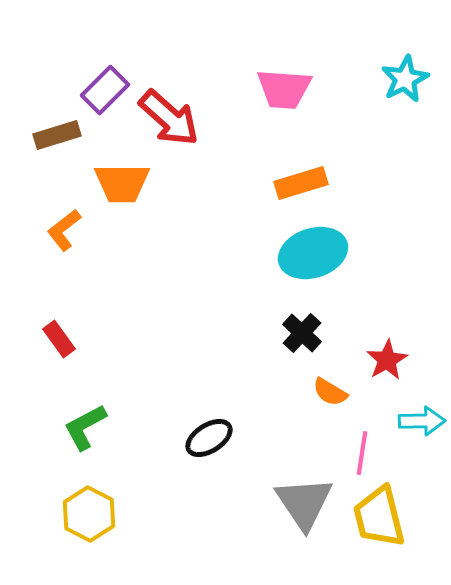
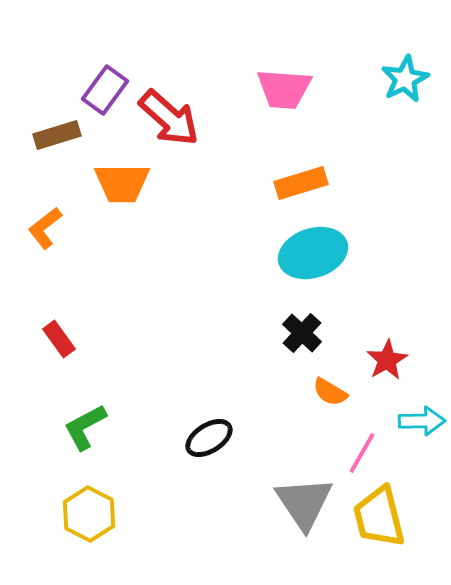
purple rectangle: rotated 9 degrees counterclockwise
orange L-shape: moved 19 px left, 2 px up
pink line: rotated 21 degrees clockwise
